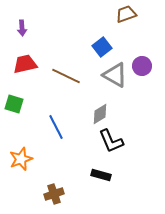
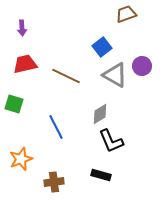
brown cross: moved 12 px up; rotated 12 degrees clockwise
